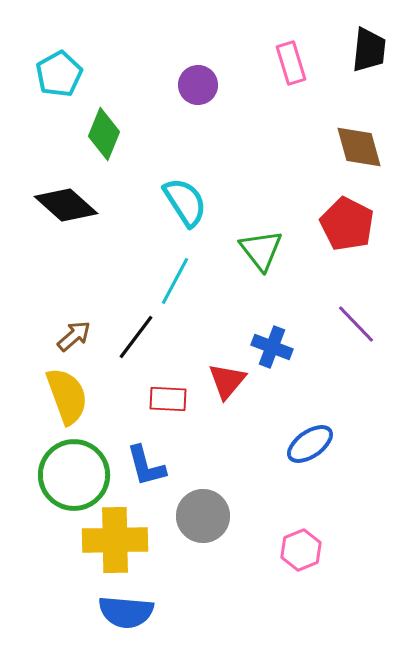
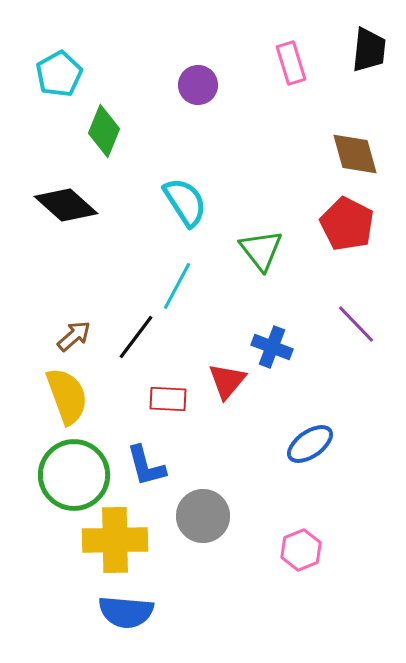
green diamond: moved 3 px up
brown diamond: moved 4 px left, 7 px down
cyan line: moved 2 px right, 5 px down
